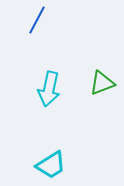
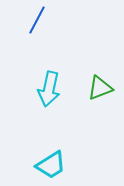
green triangle: moved 2 px left, 5 px down
